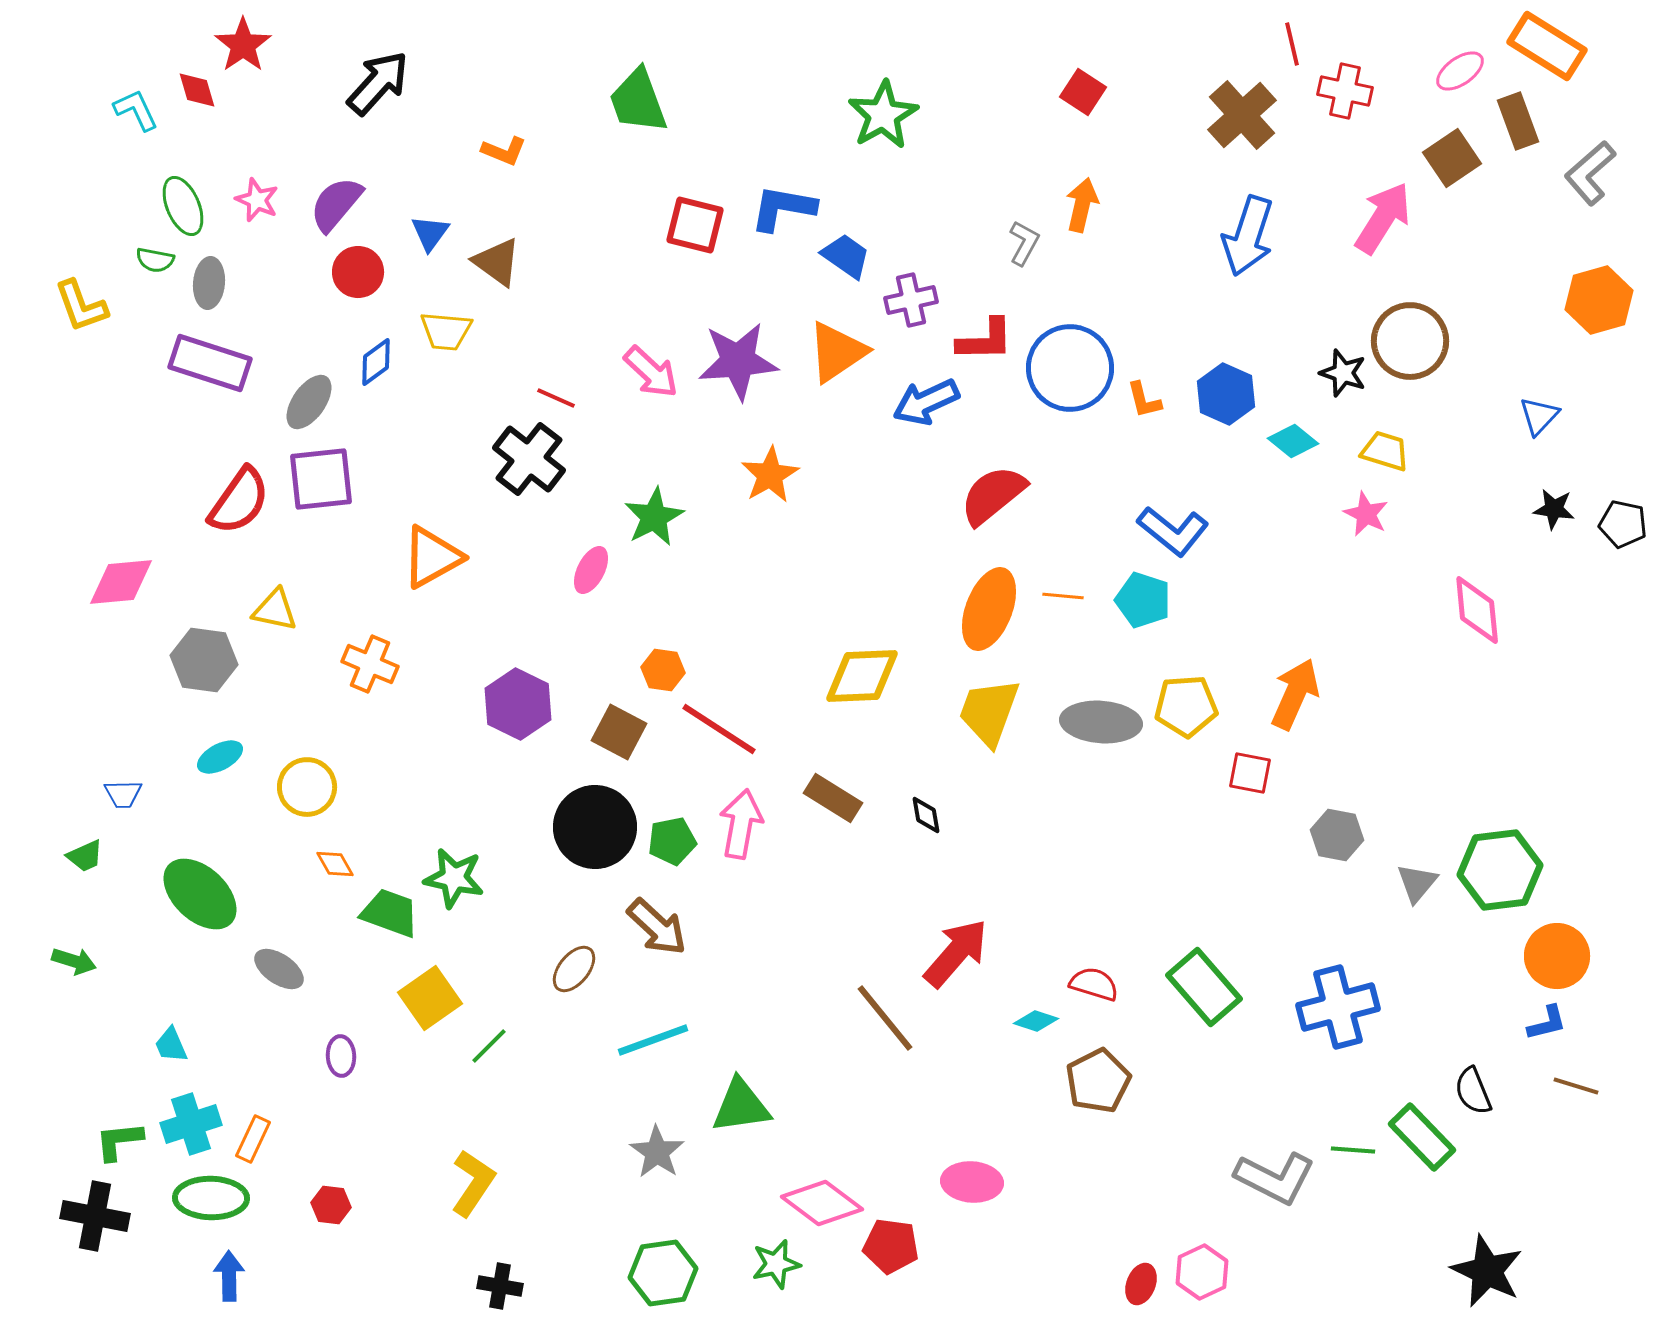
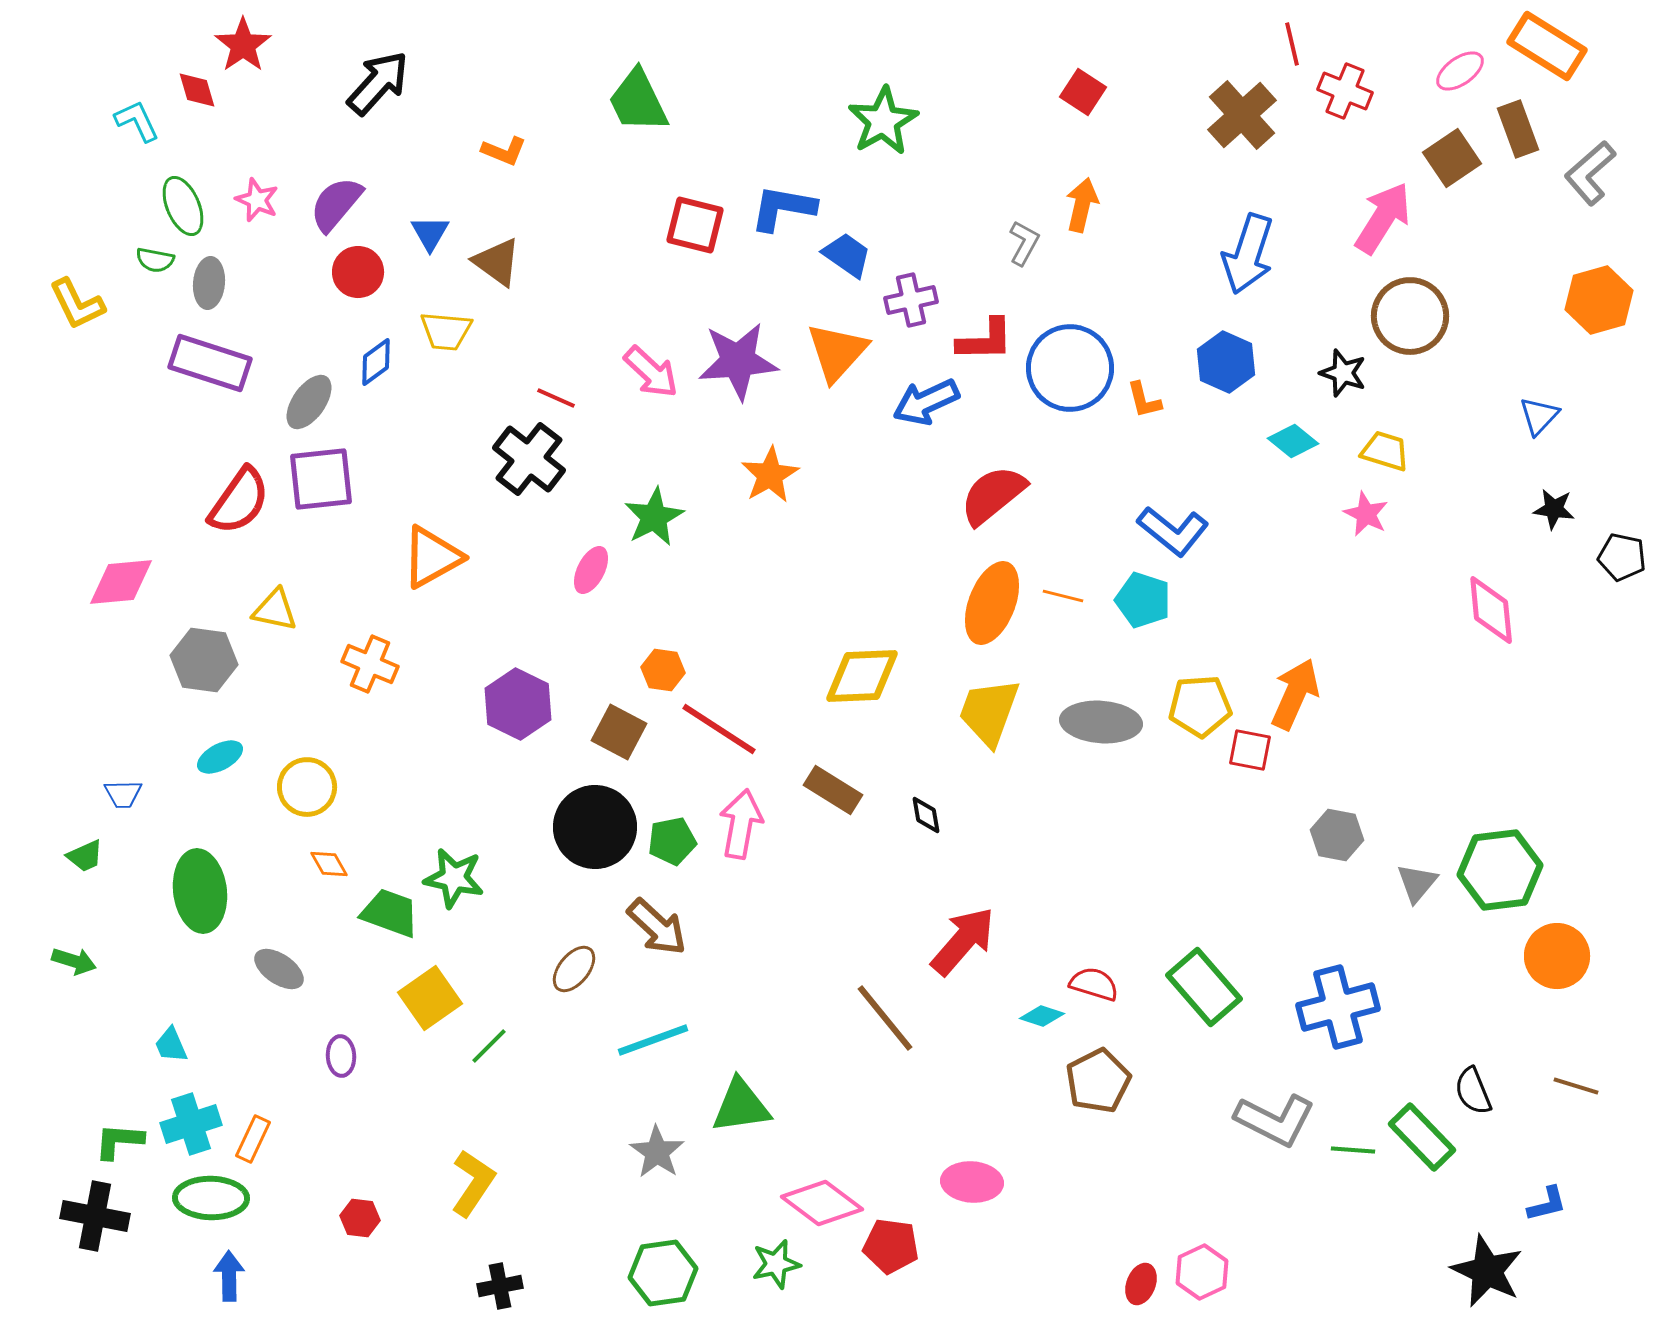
red cross at (1345, 91): rotated 10 degrees clockwise
green trapezoid at (638, 101): rotated 6 degrees counterclockwise
cyan L-shape at (136, 110): moved 1 px right, 11 px down
green star at (883, 115): moved 6 px down
brown rectangle at (1518, 121): moved 8 px down
blue triangle at (430, 233): rotated 6 degrees counterclockwise
blue arrow at (1248, 236): moved 18 px down
blue trapezoid at (846, 256): moved 1 px right, 1 px up
yellow L-shape at (81, 306): moved 4 px left, 2 px up; rotated 6 degrees counterclockwise
brown circle at (1410, 341): moved 25 px up
orange triangle at (837, 352): rotated 14 degrees counterclockwise
blue hexagon at (1226, 394): moved 32 px up
black pentagon at (1623, 524): moved 1 px left, 33 px down
orange line at (1063, 596): rotated 9 degrees clockwise
orange ellipse at (989, 609): moved 3 px right, 6 px up
pink diamond at (1477, 610): moved 14 px right
yellow pentagon at (1186, 706): moved 14 px right
red square at (1250, 773): moved 23 px up
brown rectangle at (833, 798): moved 8 px up
orange diamond at (335, 864): moved 6 px left
green ellipse at (200, 894): moved 3 px up; rotated 40 degrees clockwise
red arrow at (956, 953): moved 7 px right, 12 px up
cyan diamond at (1036, 1021): moved 6 px right, 5 px up
blue L-shape at (1547, 1023): moved 181 px down
green L-shape at (119, 1141): rotated 10 degrees clockwise
gray L-shape at (1275, 1178): moved 58 px up
red hexagon at (331, 1205): moved 29 px right, 13 px down
black cross at (500, 1286): rotated 21 degrees counterclockwise
